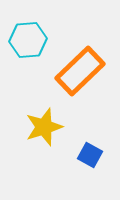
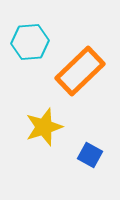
cyan hexagon: moved 2 px right, 2 px down
